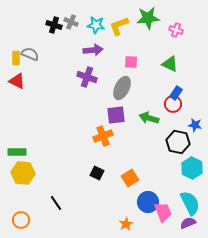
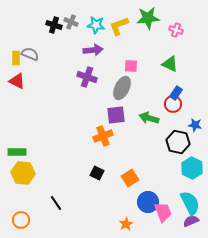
pink square: moved 4 px down
purple semicircle: moved 3 px right, 2 px up
